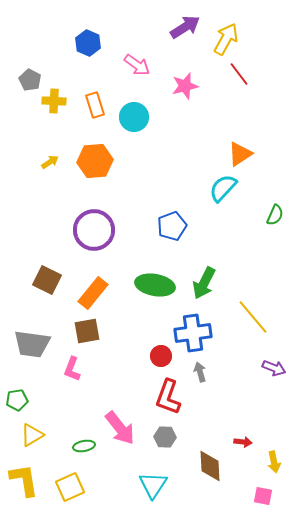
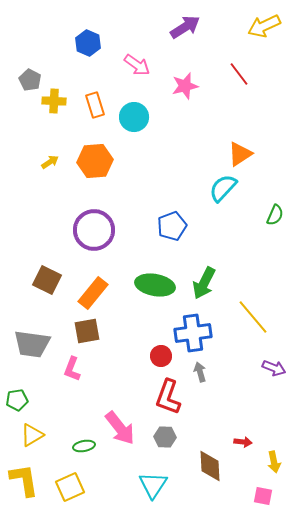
yellow arrow at (226, 39): moved 38 px right, 13 px up; rotated 144 degrees counterclockwise
